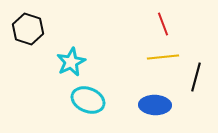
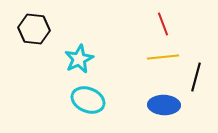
black hexagon: moved 6 px right; rotated 12 degrees counterclockwise
cyan star: moved 8 px right, 3 px up
blue ellipse: moved 9 px right
